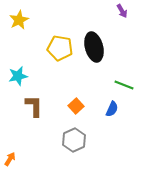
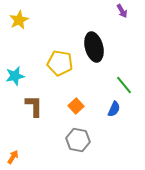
yellow pentagon: moved 15 px down
cyan star: moved 3 px left
green line: rotated 30 degrees clockwise
blue semicircle: moved 2 px right
gray hexagon: moved 4 px right; rotated 25 degrees counterclockwise
orange arrow: moved 3 px right, 2 px up
